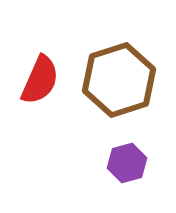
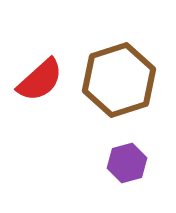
red semicircle: rotated 24 degrees clockwise
